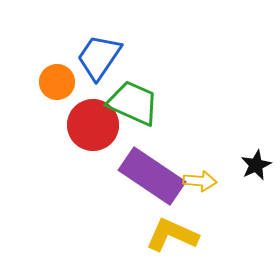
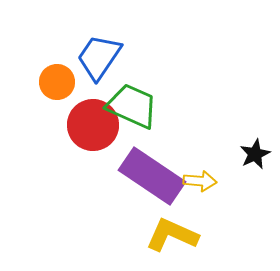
green trapezoid: moved 1 px left, 3 px down
black star: moved 1 px left, 11 px up
